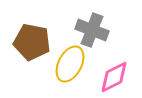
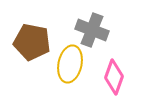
yellow ellipse: rotated 15 degrees counterclockwise
pink diamond: rotated 44 degrees counterclockwise
